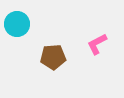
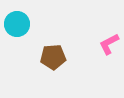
pink L-shape: moved 12 px right
